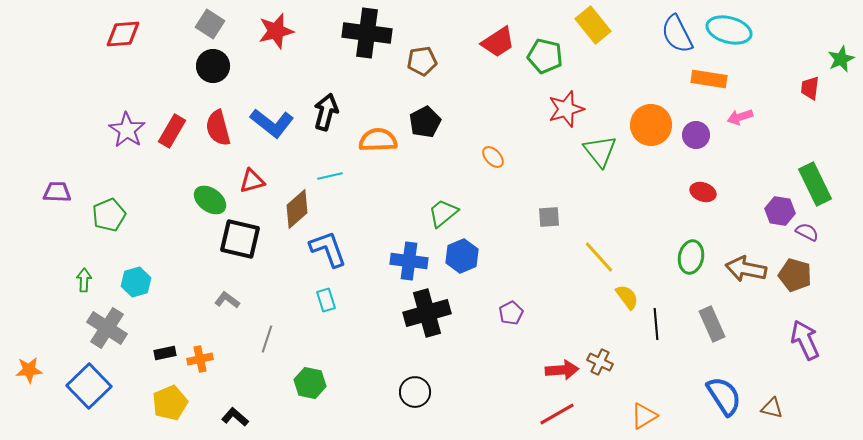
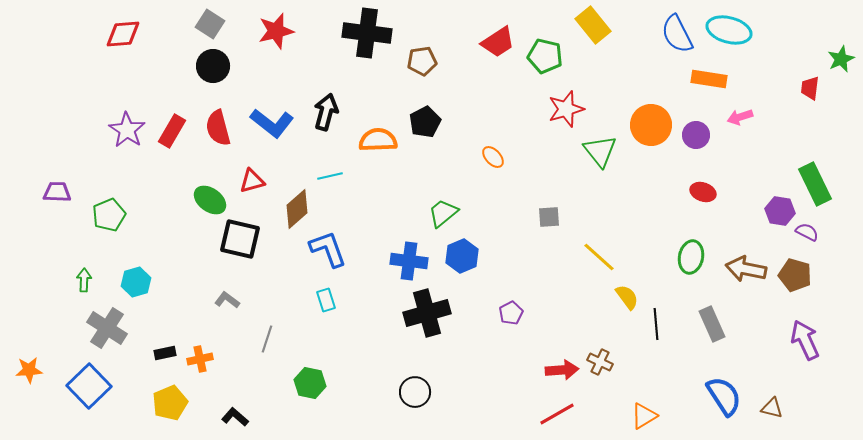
yellow line at (599, 257): rotated 6 degrees counterclockwise
